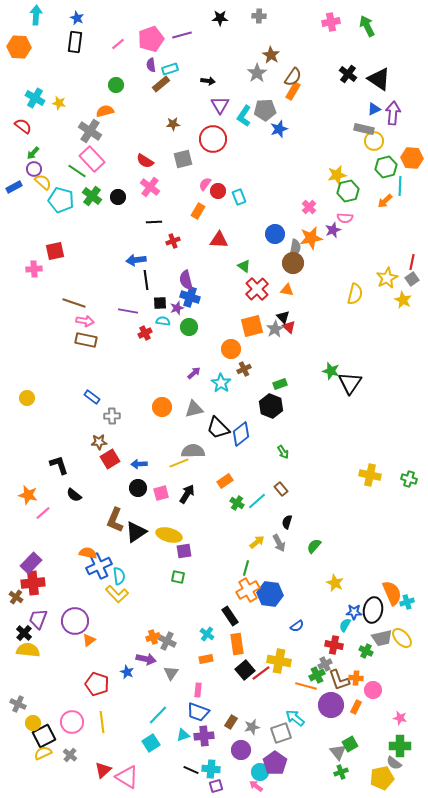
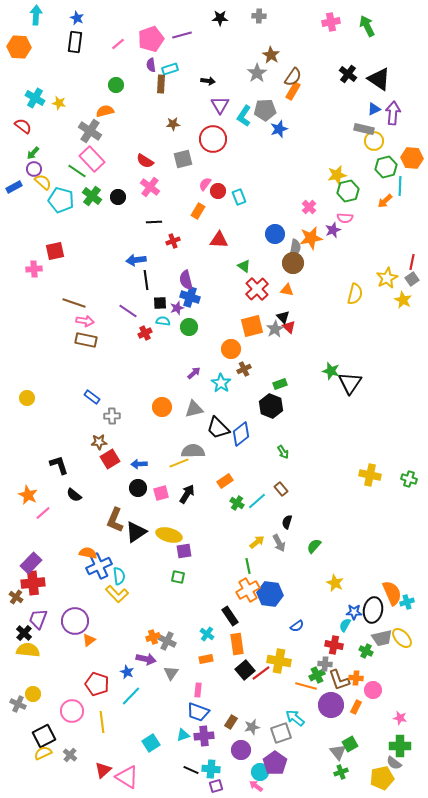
brown rectangle at (161, 84): rotated 48 degrees counterclockwise
purple line at (128, 311): rotated 24 degrees clockwise
orange star at (28, 495): rotated 12 degrees clockwise
green line at (246, 568): moved 2 px right, 2 px up; rotated 28 degrees counterclockwise
gray cross at (325, 664): rotated 32 degrees clockwise
cyan line at (158, 715): moved 27 px left, 19 px up
pink circle at (72, 722): moved 11 px up
yellow circle at (33, 723): moved 29 px up
